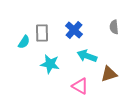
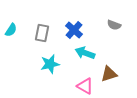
gray semicircle: moved 2 px up; rotated 64 degrees counterclockwise
gray rectangle: rotated 12 degrees clockwise
cyan semicircle: moved 13 px left, 12 px up
cyan arrow: moved 2 px left, 3 px up
cyan star: rotated 24 degrees counterclockwise
pink triangle: moved 5 px right
